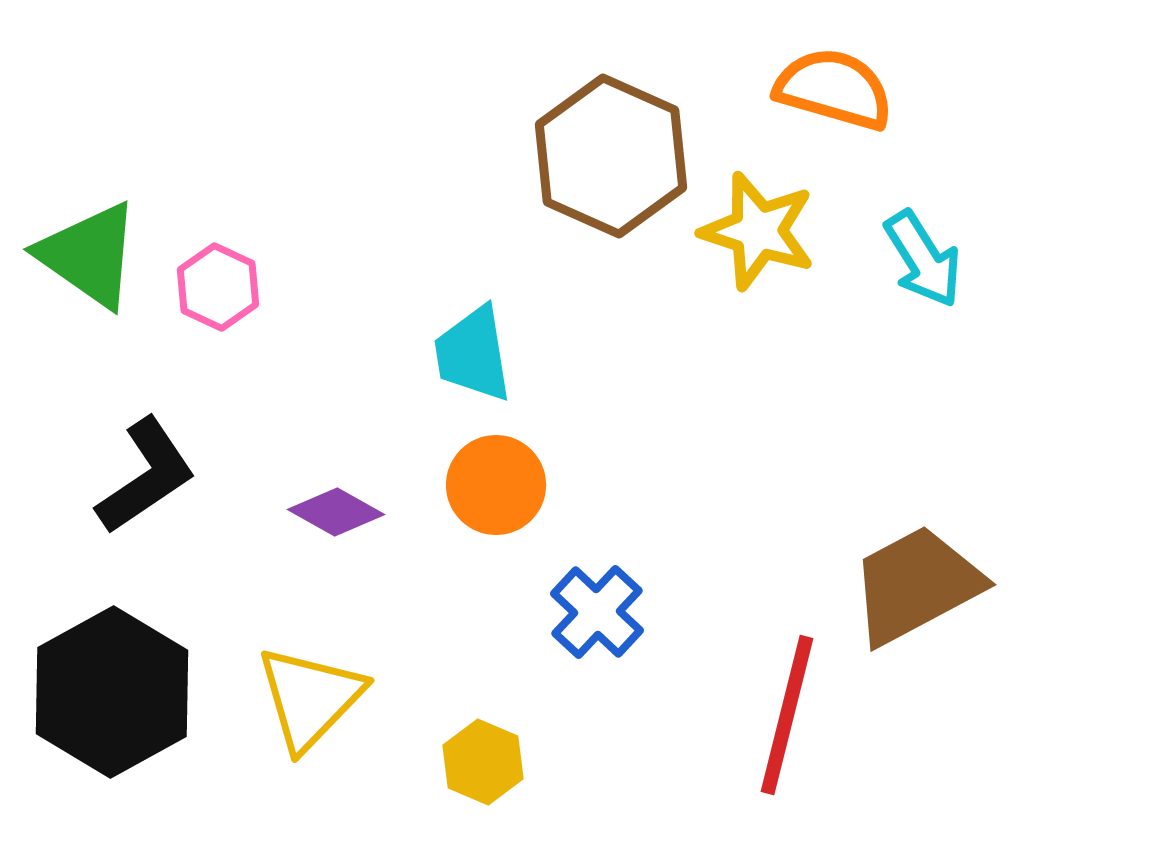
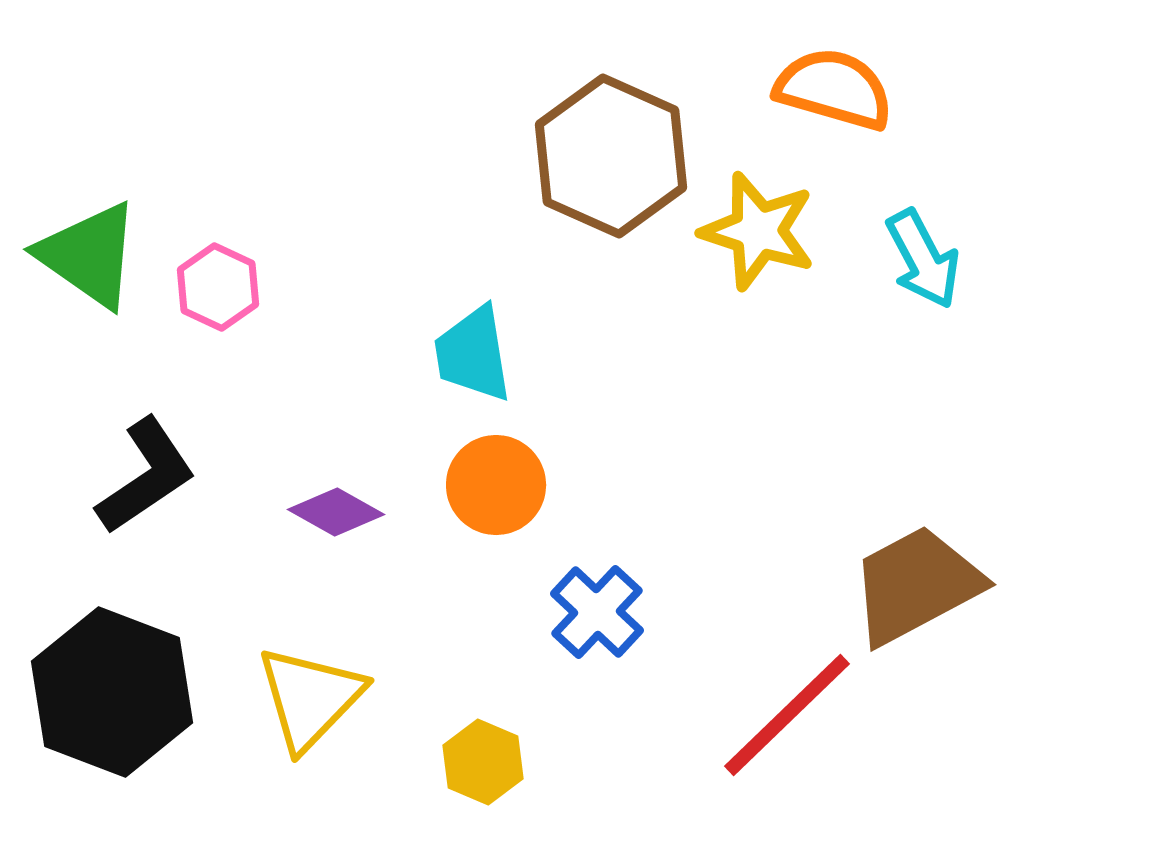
cyan arrow: rotated 4 degrees clockwise
black hexagon: rotated 10 degrees counterclockwise
red line: rotated 32 degrees clockwise
